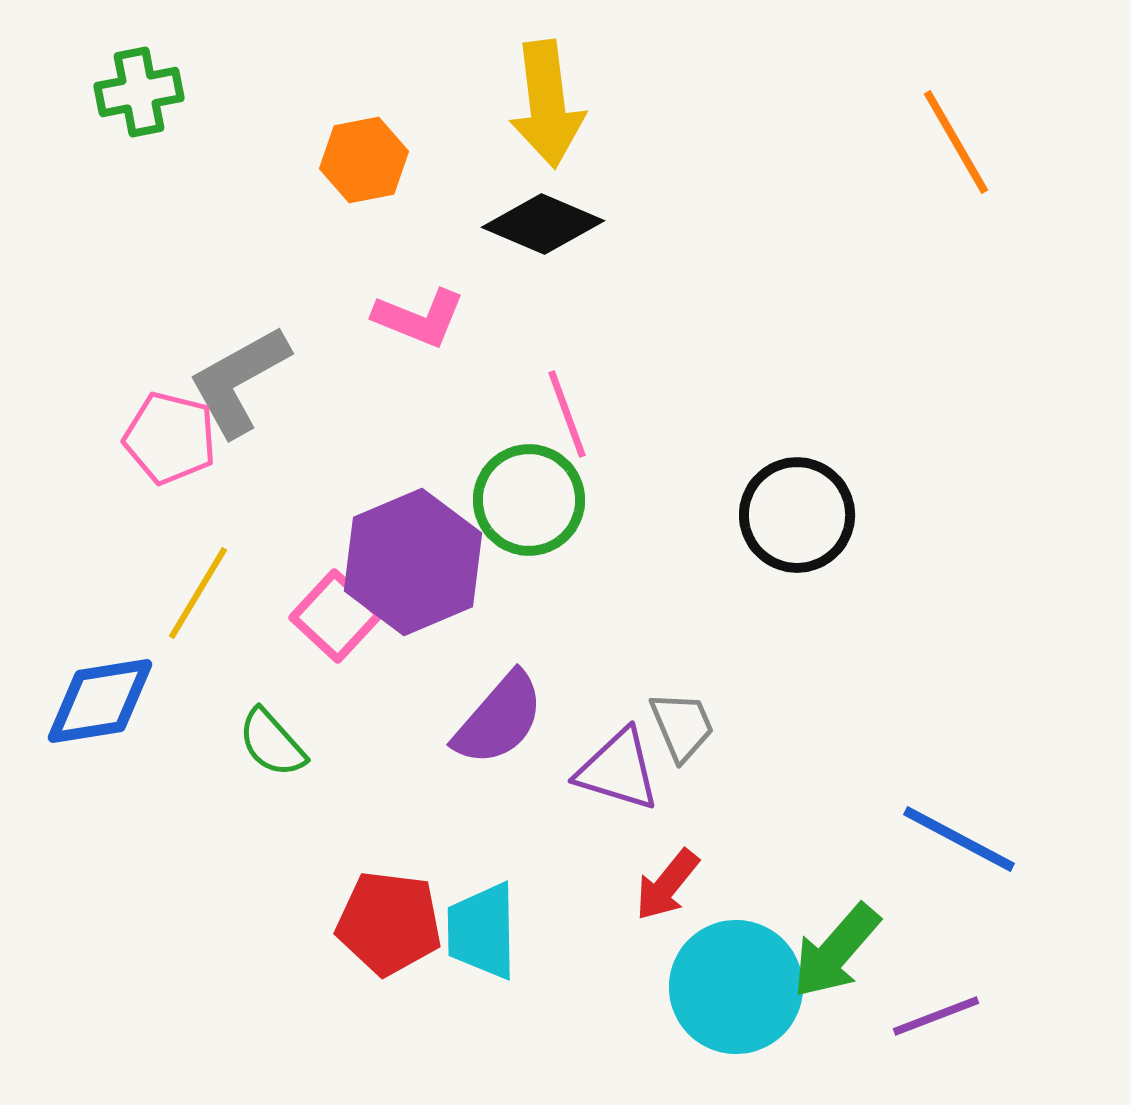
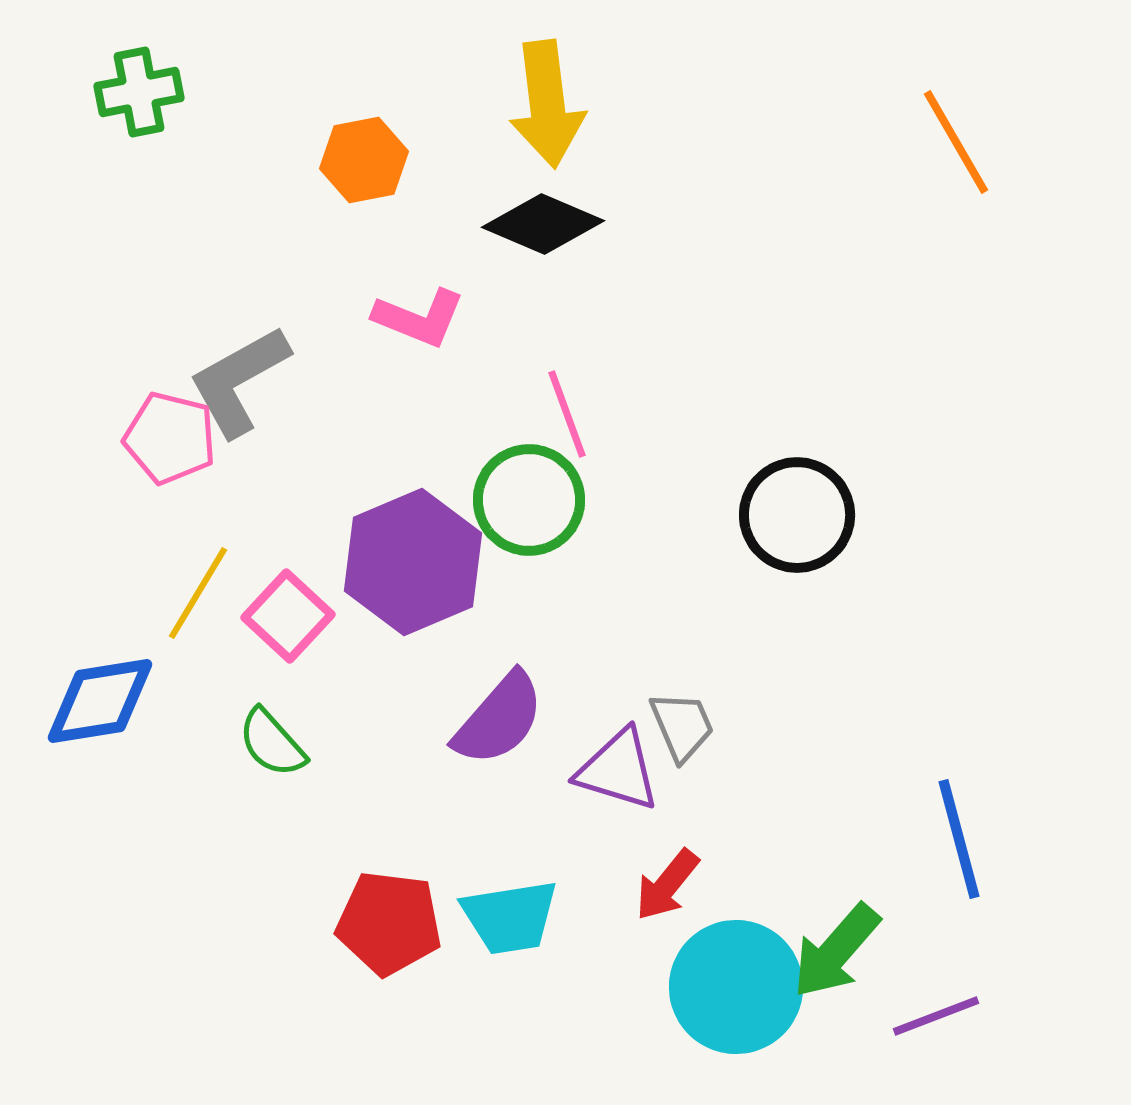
pink square: moved 48 px left
blue line: rotated 47 degrees clockwise
cyan trapezoid: moved 28 px right, 14 px up; rotated 98 degrees counterclockwise
